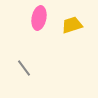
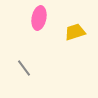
yellow trapezoid: moved 3 px right, 7 px down
